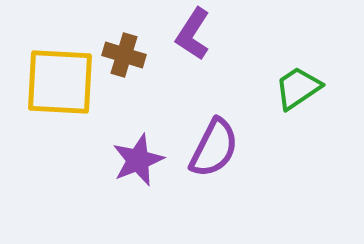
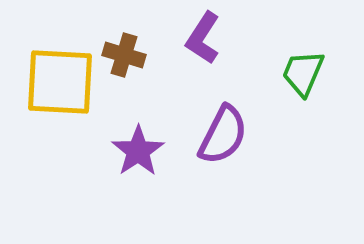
purple L-shape: moved 10 px right, 4 px down
green trapezoid: moved 5 px right, 15 px up; rotated 33 degrees counterclockwise
purple semicircle: moved 9 px right, 13 px up
purple star: moved 9 px up; rotated 12 degrees counterclockwise
